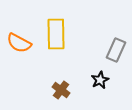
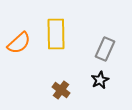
orange semicircle: rotated 70 degrees counterclockwise
gray rectangle: moved 11 px left, 1 px up
